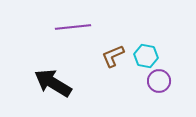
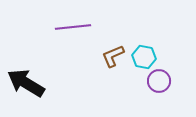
cyan hexagon: moved 2 px left, 1 px down
black arrow: moved 27 px left
